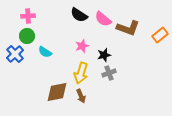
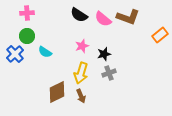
pink cross: moved 1 px left, 3 px up
brown L-shape: moved 11 px up
black star: moved 1 px up
brown diamond: rotated 15 degrees counterclockwise
